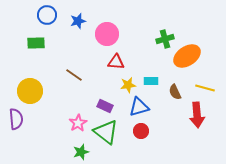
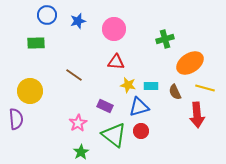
pink circle: moved 7 px right, 5 px up
orange ellipse: moved 3 px right, 7 px down
cyan rectangle: moved 5 px down
yellow star: rotated 21 degrees clockwise
green triangle: moved 8 px right, 3 px down
green star: rotated 14 degrees counterclockwise
